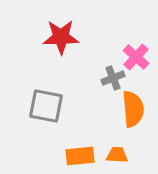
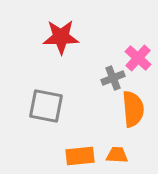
pink cross: moved 2 px right, 1 px down
